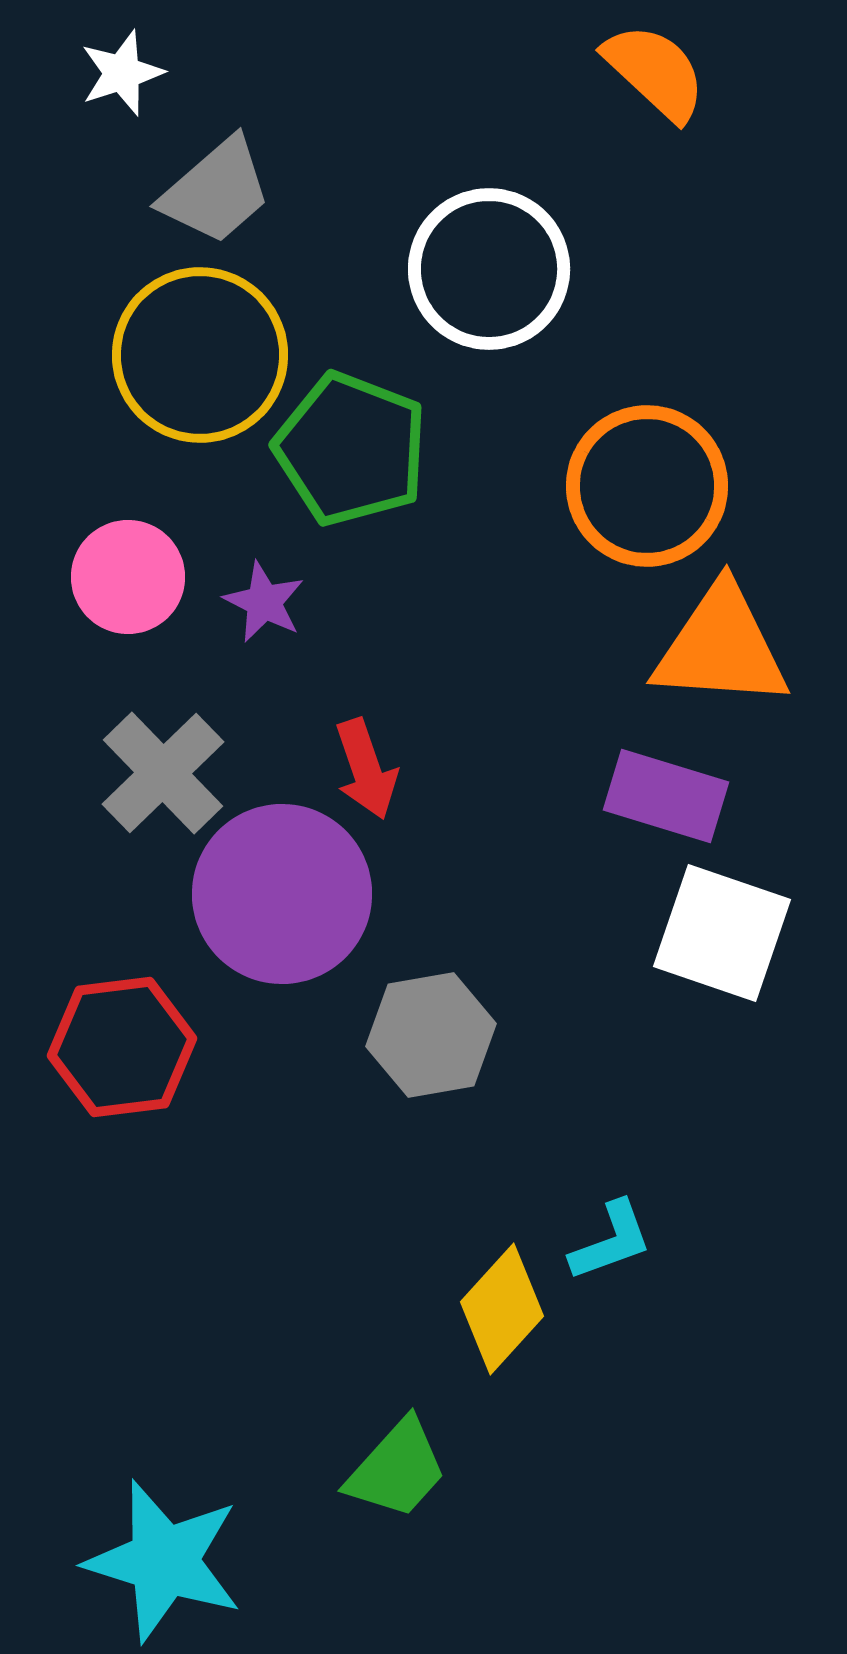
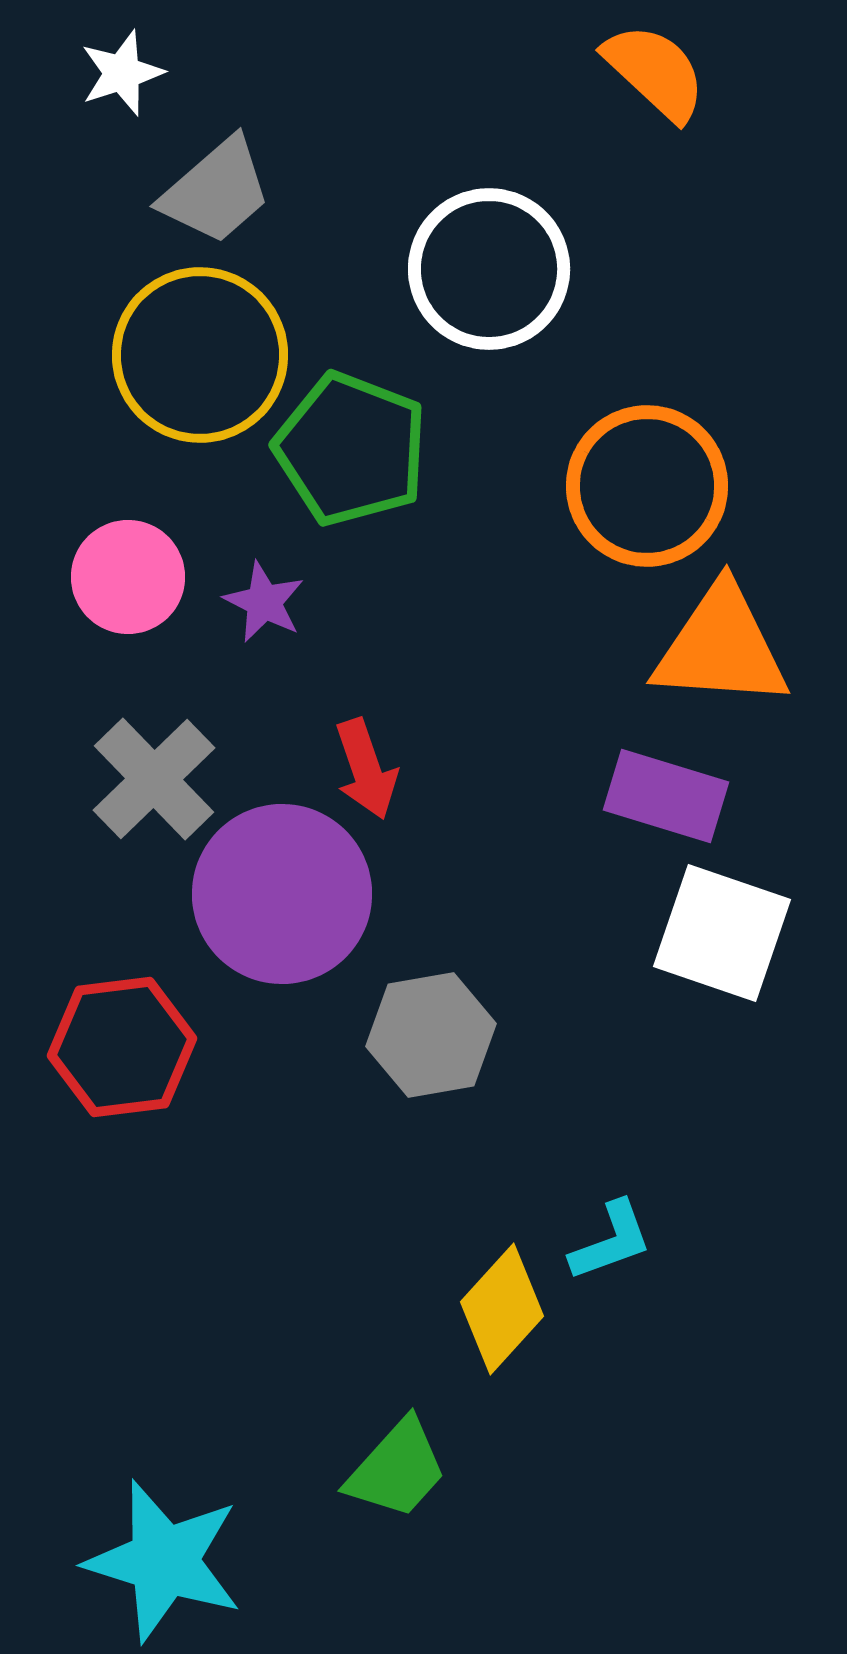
gray cross: moved 9 px left, 6 px down
